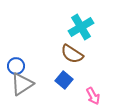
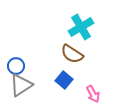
gray triangle: moved 1 px left, 1 px down
pink arrow: moved 2 px up
